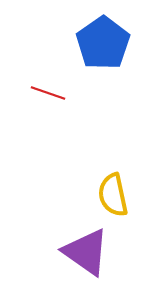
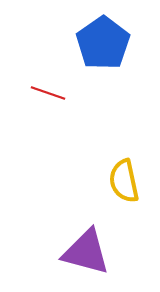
yellow semicircle: moved 11 px right, 14 px up
purple triangle: rotated 20 degrees counterclockwise
